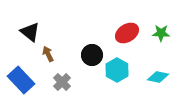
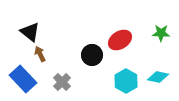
red ellipse: moved 7 px left, 7 px down
brown arrow: moved 8 px left
cyan hexagon: moved 9 px right, 11 px down
blue rectangle: moved 2 px right, 1 px up
